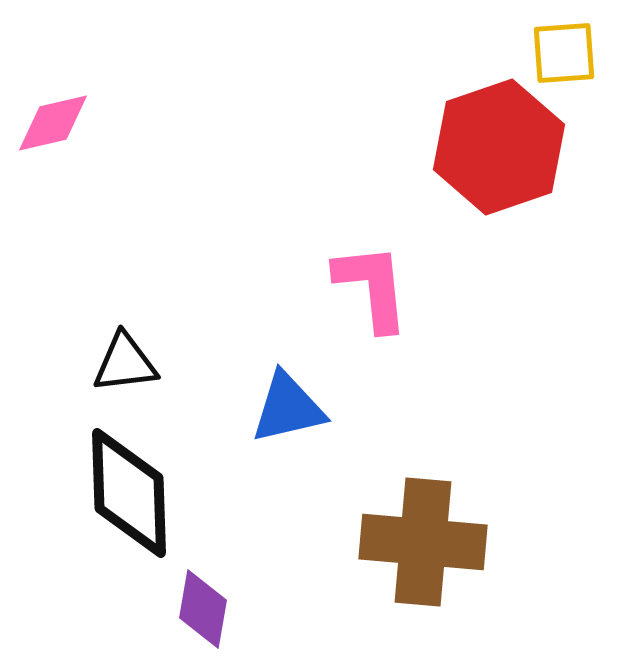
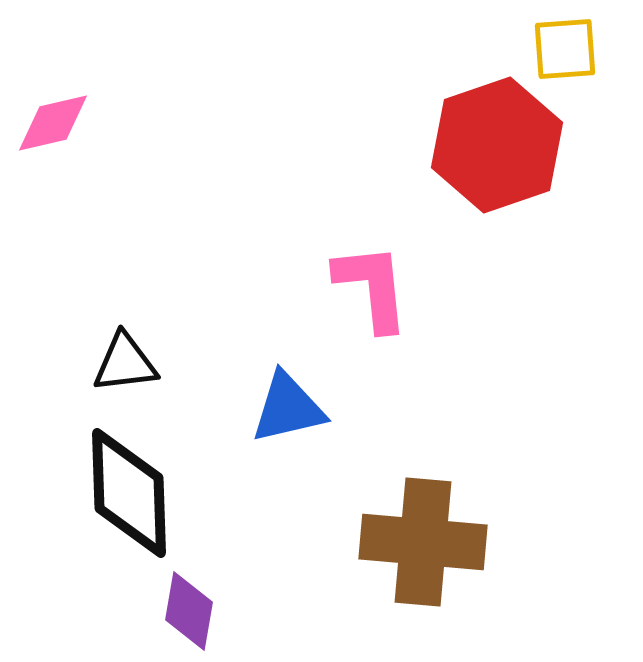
yellow square: moved 1 px right, 4 px up
red hexagon: moved 2 px left, 2 px up
purple diamond: moved 14 px left, 2 px down
